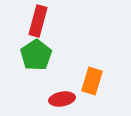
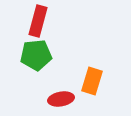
green pentagon: rotated 28 degrees clockwise
red ellipse: moved 1 px left
